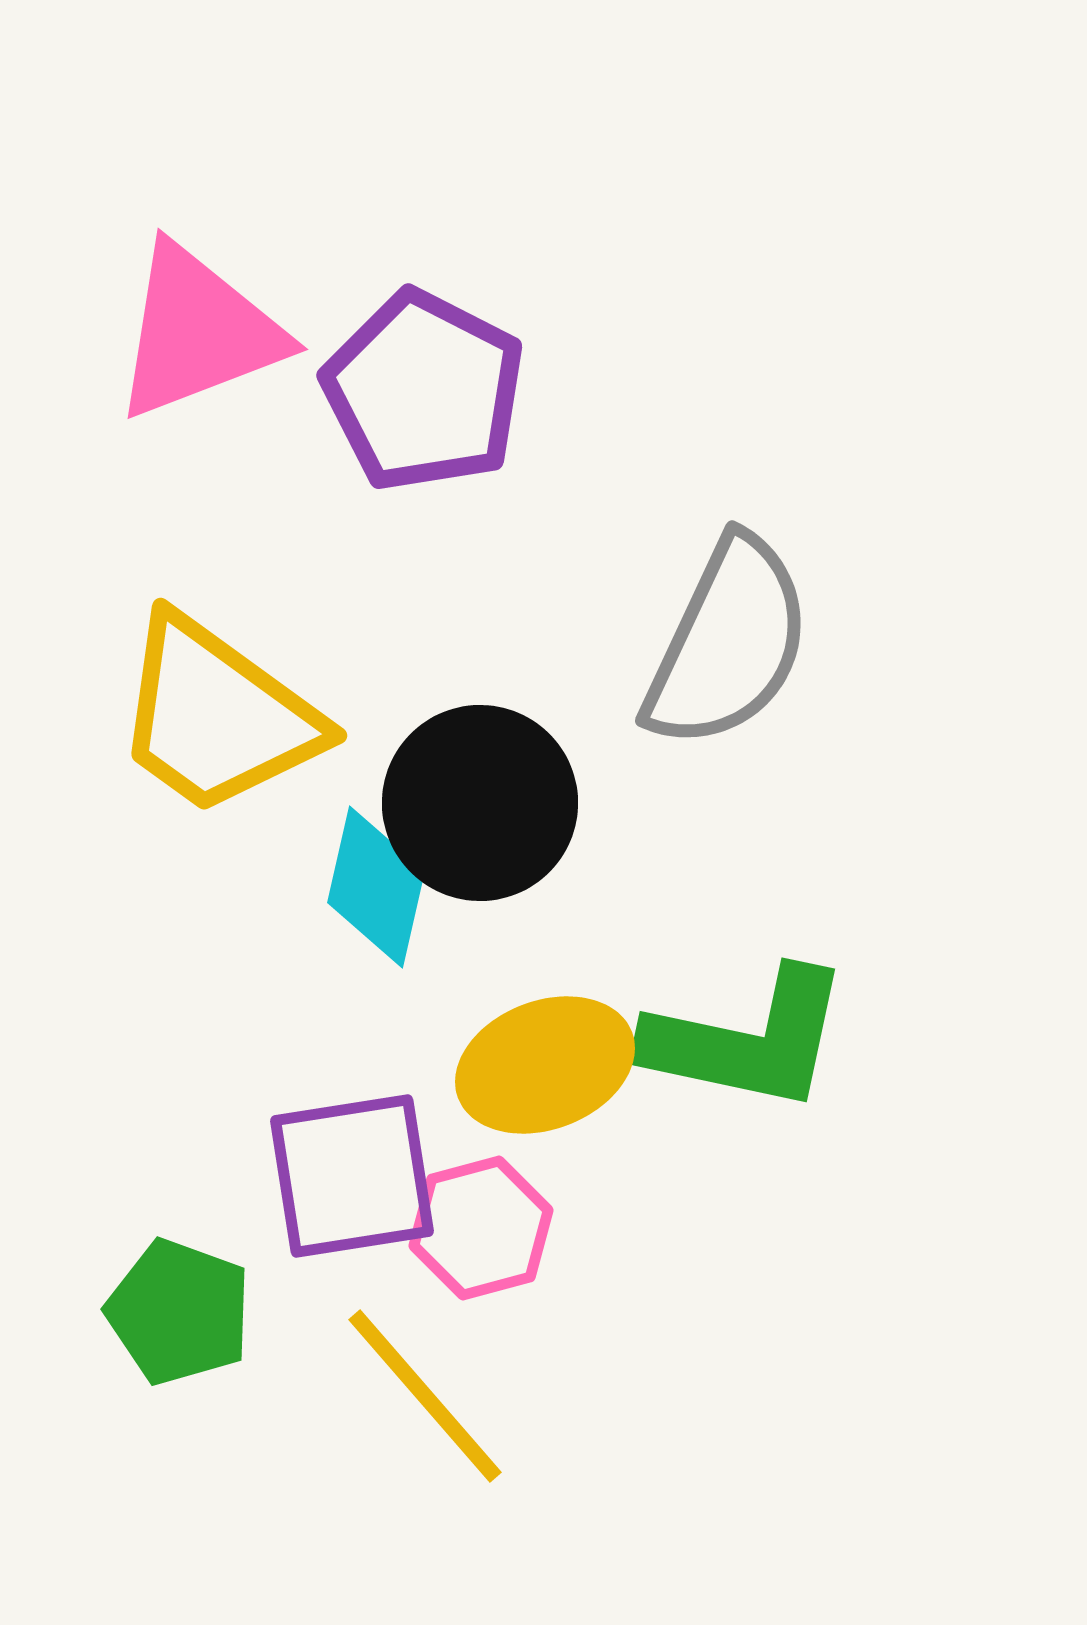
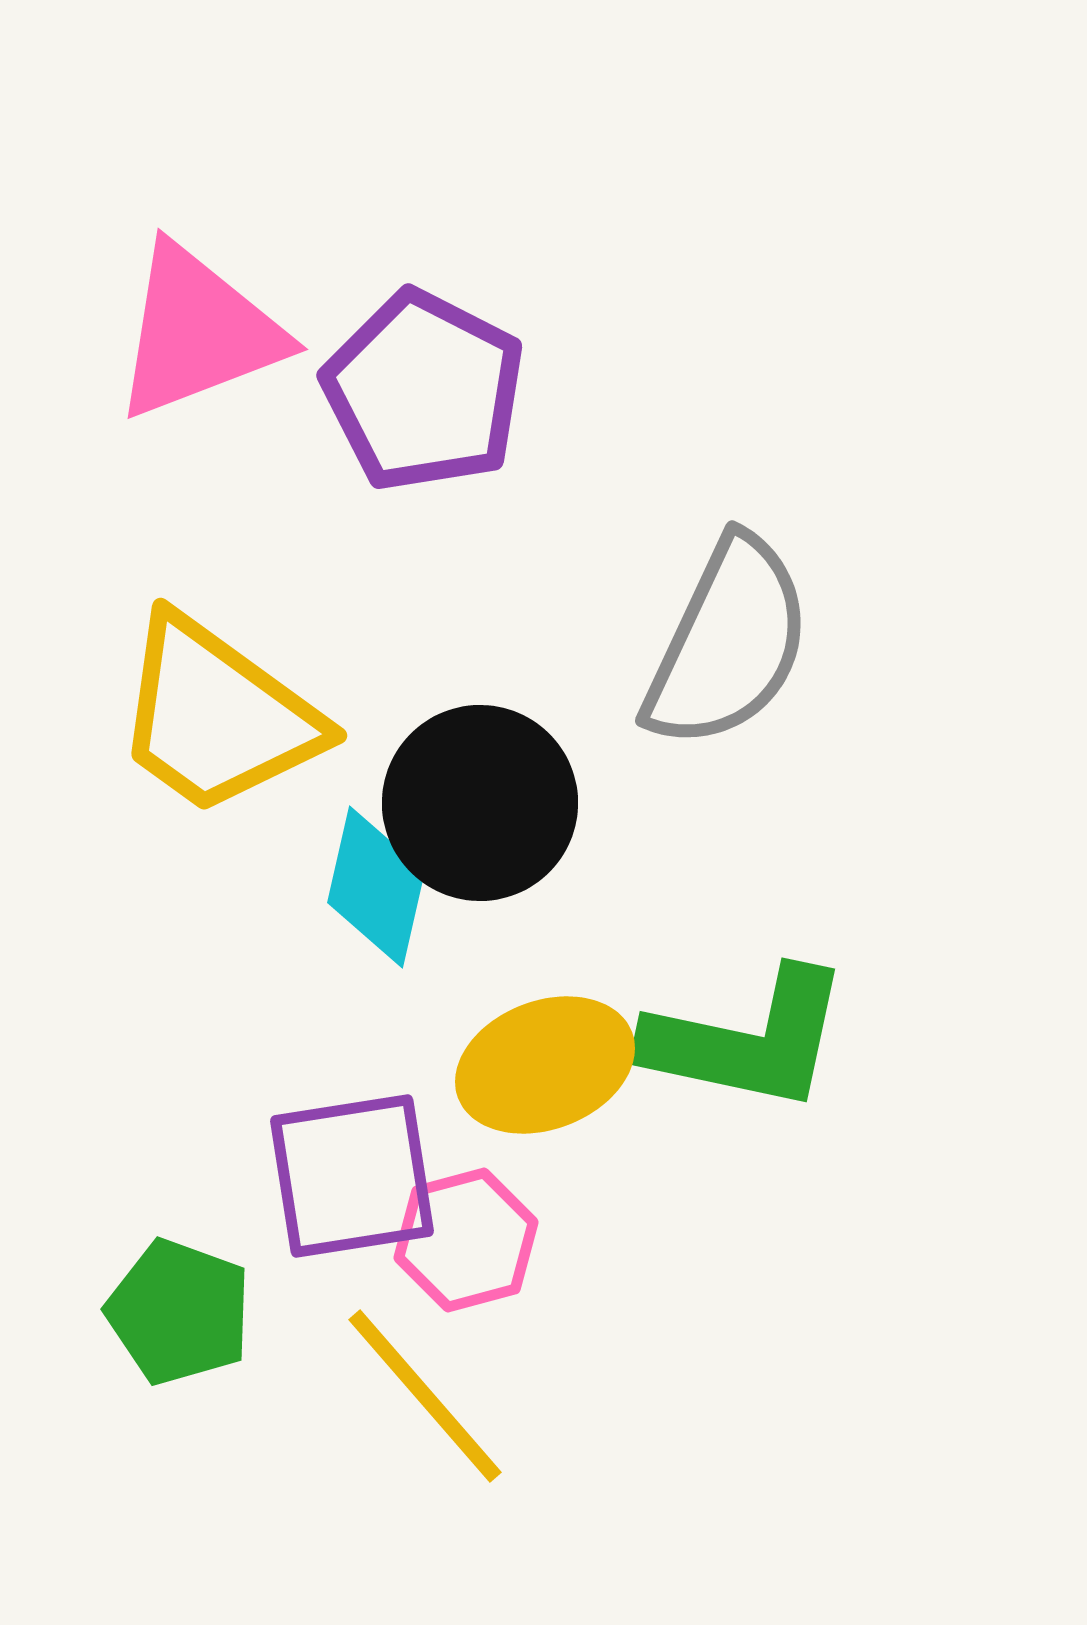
pink hexagon: moved 15 px left, 12 px down
